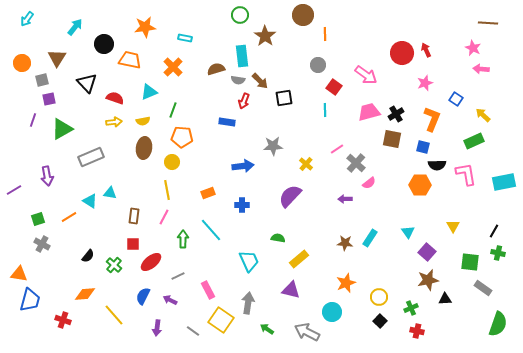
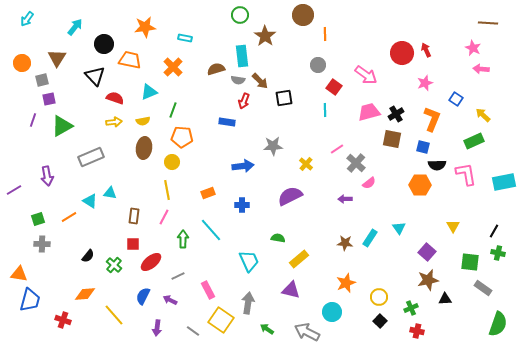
black triangle at (87, 83): moved 8 px right, 7 px up
green triangle at (62, 129): moved 3 px up
purple semicircle at (290, 196): rotated 20 degrees clockwise
cyan triangle at (408, 232): moved 9 px left, 4 px up
gray cross at (42, 244): rotated 28 degrees counterclockwise
